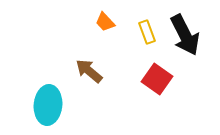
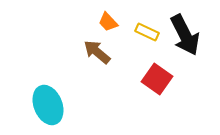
orange trapezoid: moved 3 px right
yellow rectangle: rotated 45 degrees counterclockwise
brown arrow: moved 8 px right, 19 px up
cyan ellipse: rotated 27 degrees counterclockwise
